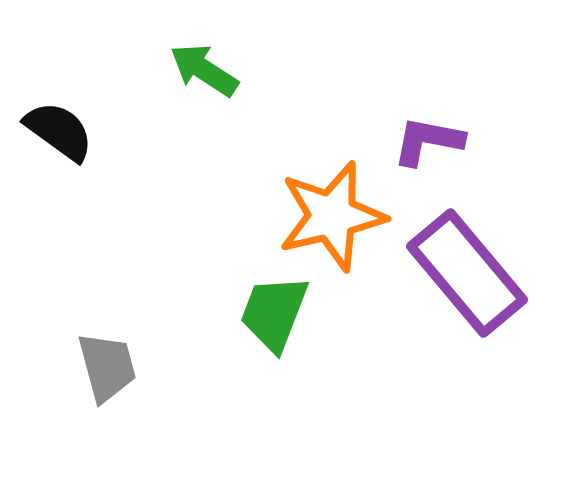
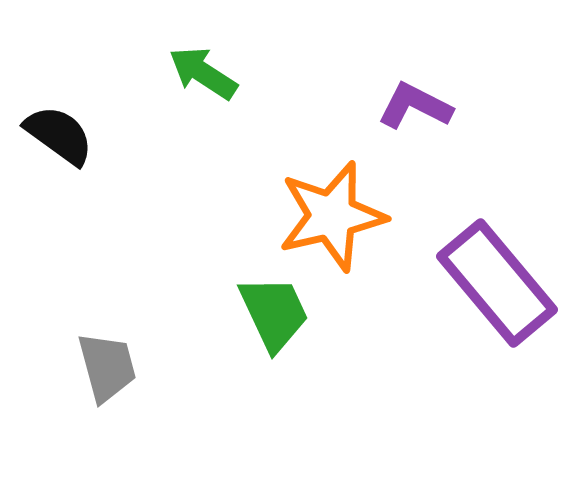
green arrow: moved 1 px left, 3 px down
black semicircle: moved 4 px down
purple L-shape: moved 13 px left, 35 px up; rotated 16 degrees clockwise
purple rectangle: moved 30 px right, 10 px down
green trapezoid: rotated 134 degrees clockwise
